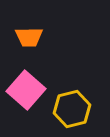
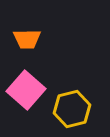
orange trapezoid: moved 2 px left, 2 px down
